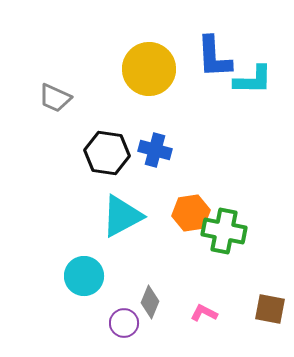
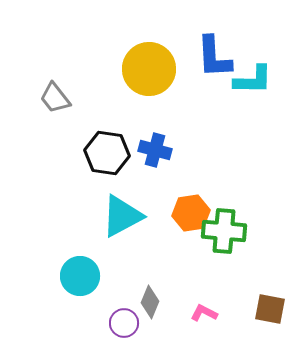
gray trapezoid: rotated 28 degrees clockwise
green cross: rotated 6 degrees counterclockwise
cyan circle: moved 4 px left
